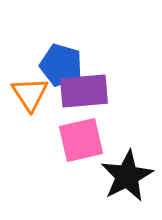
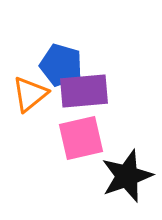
orange triangle: rotated 24 degrees clockwise
pink square: moved 2 px up
black star: rotated 8 degrees clockwise
